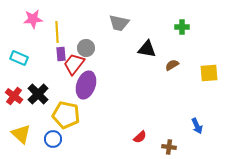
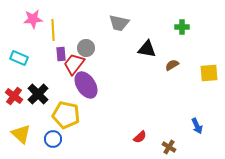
yellow line: moved 4 px left, 2 px up
purple ellipse: rotated 52 degrees counterclockwise
brown cross: rotated 24 degrees clockwise
